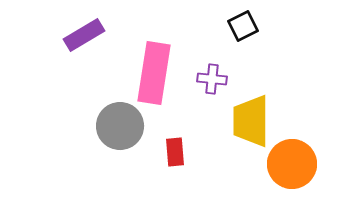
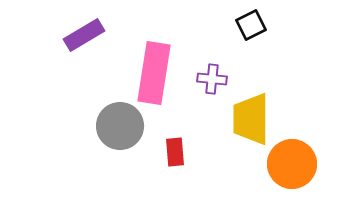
black square: moved 8 px right, 1 px up
yellow trapezoid: moved 2 px up
